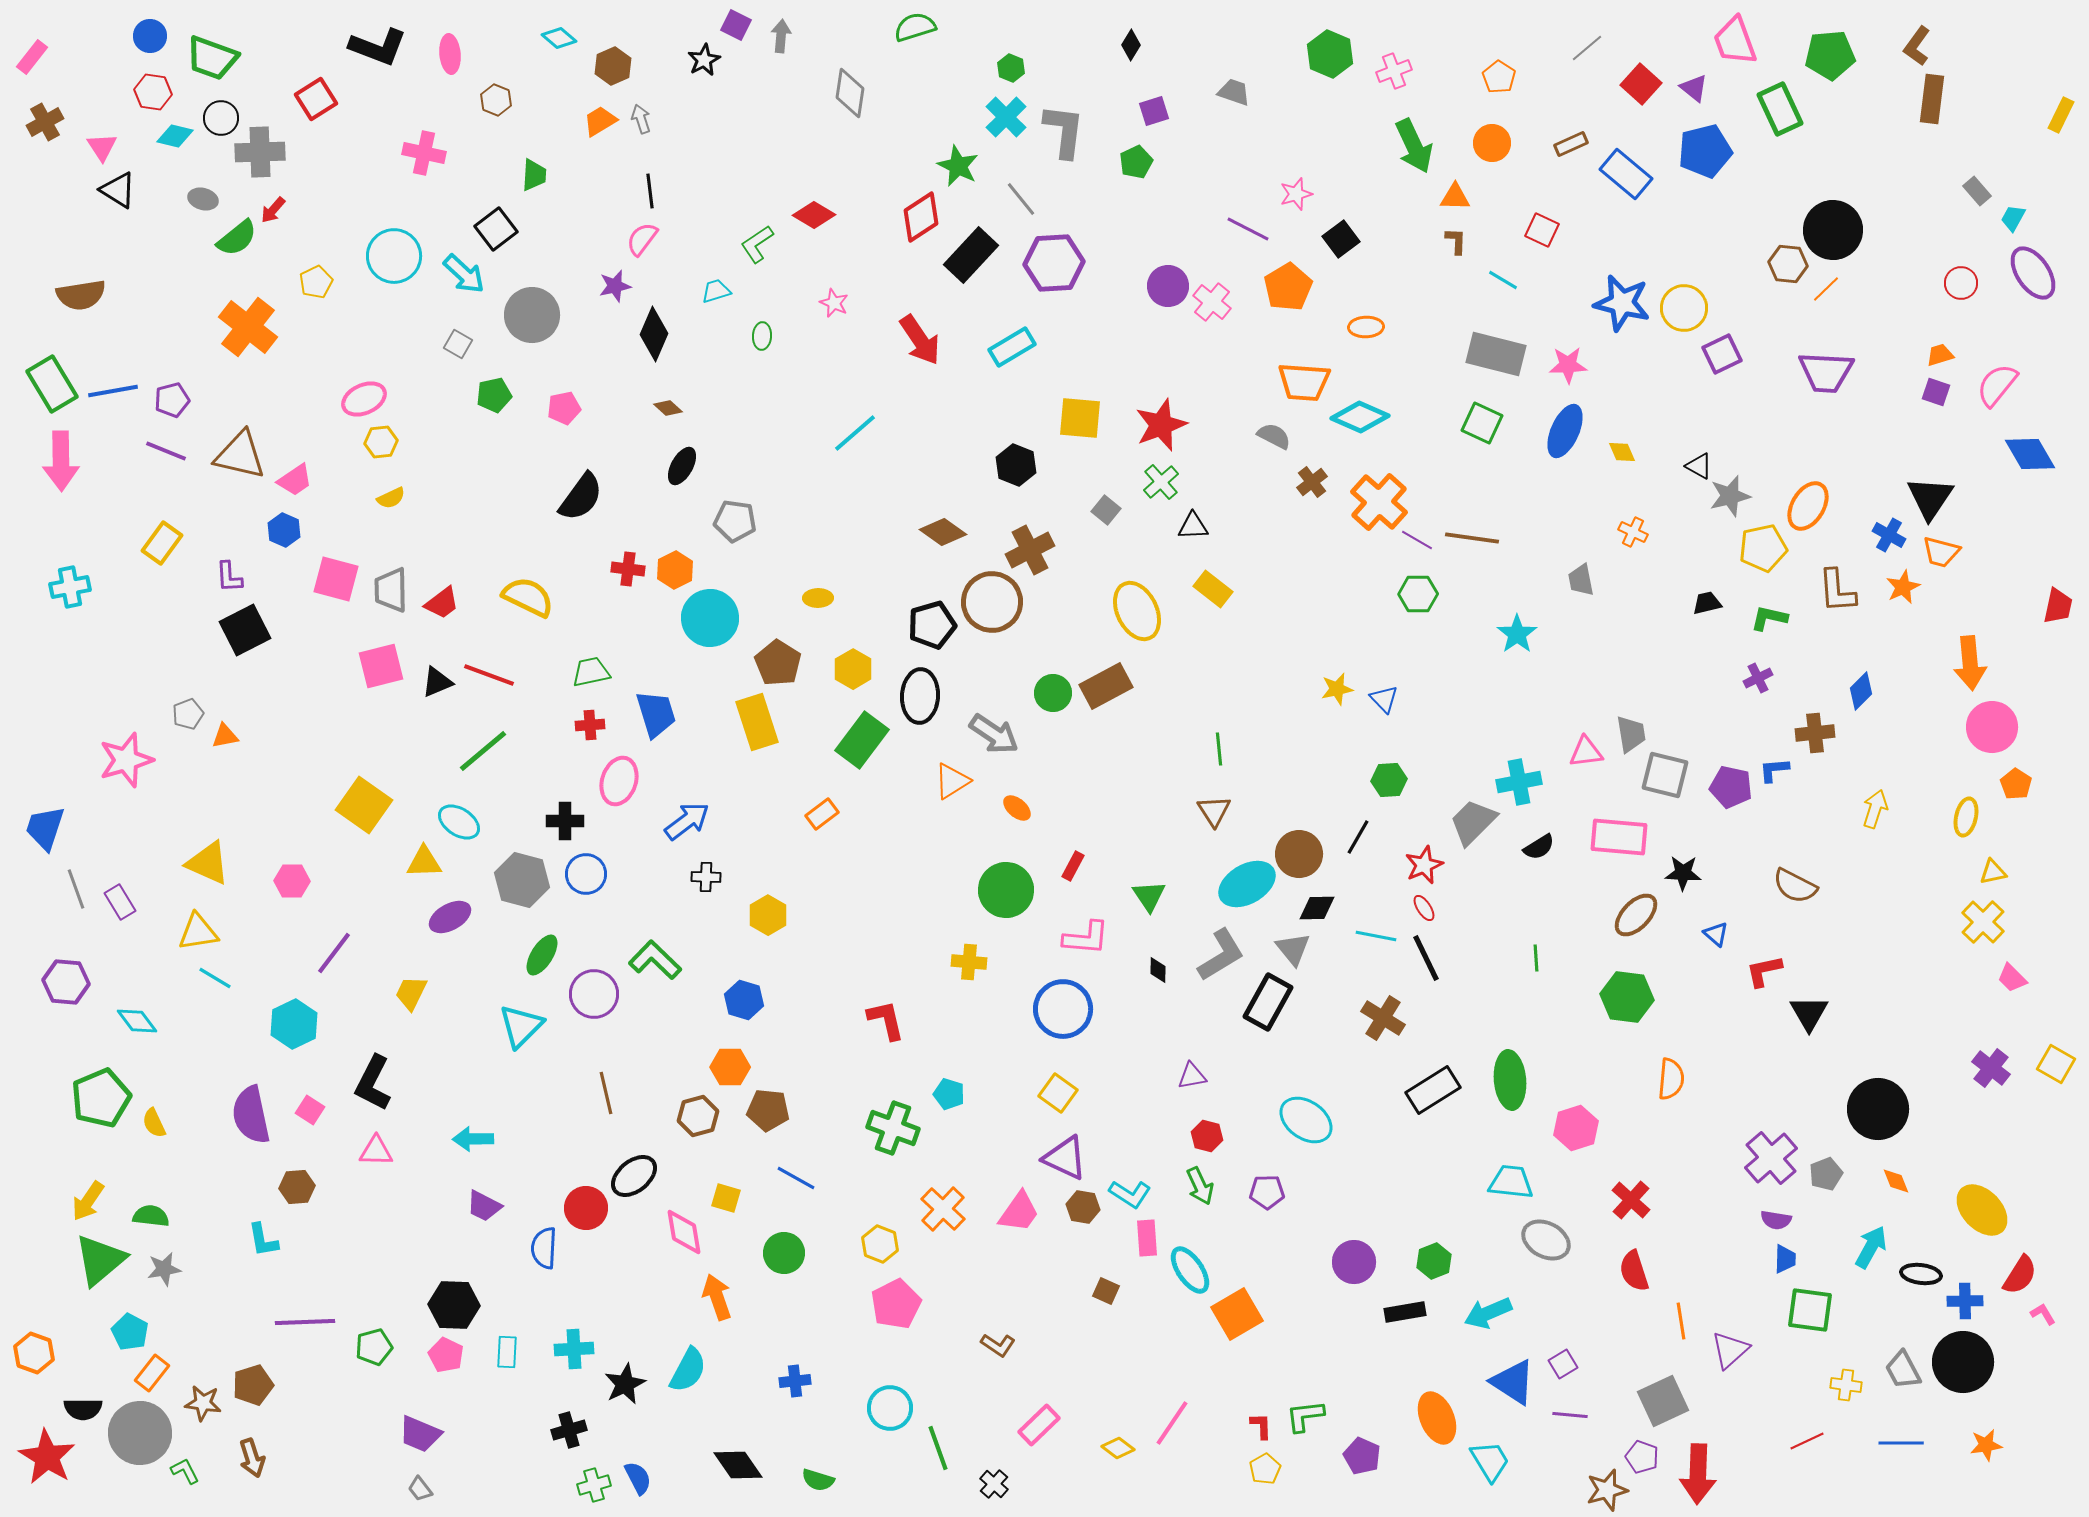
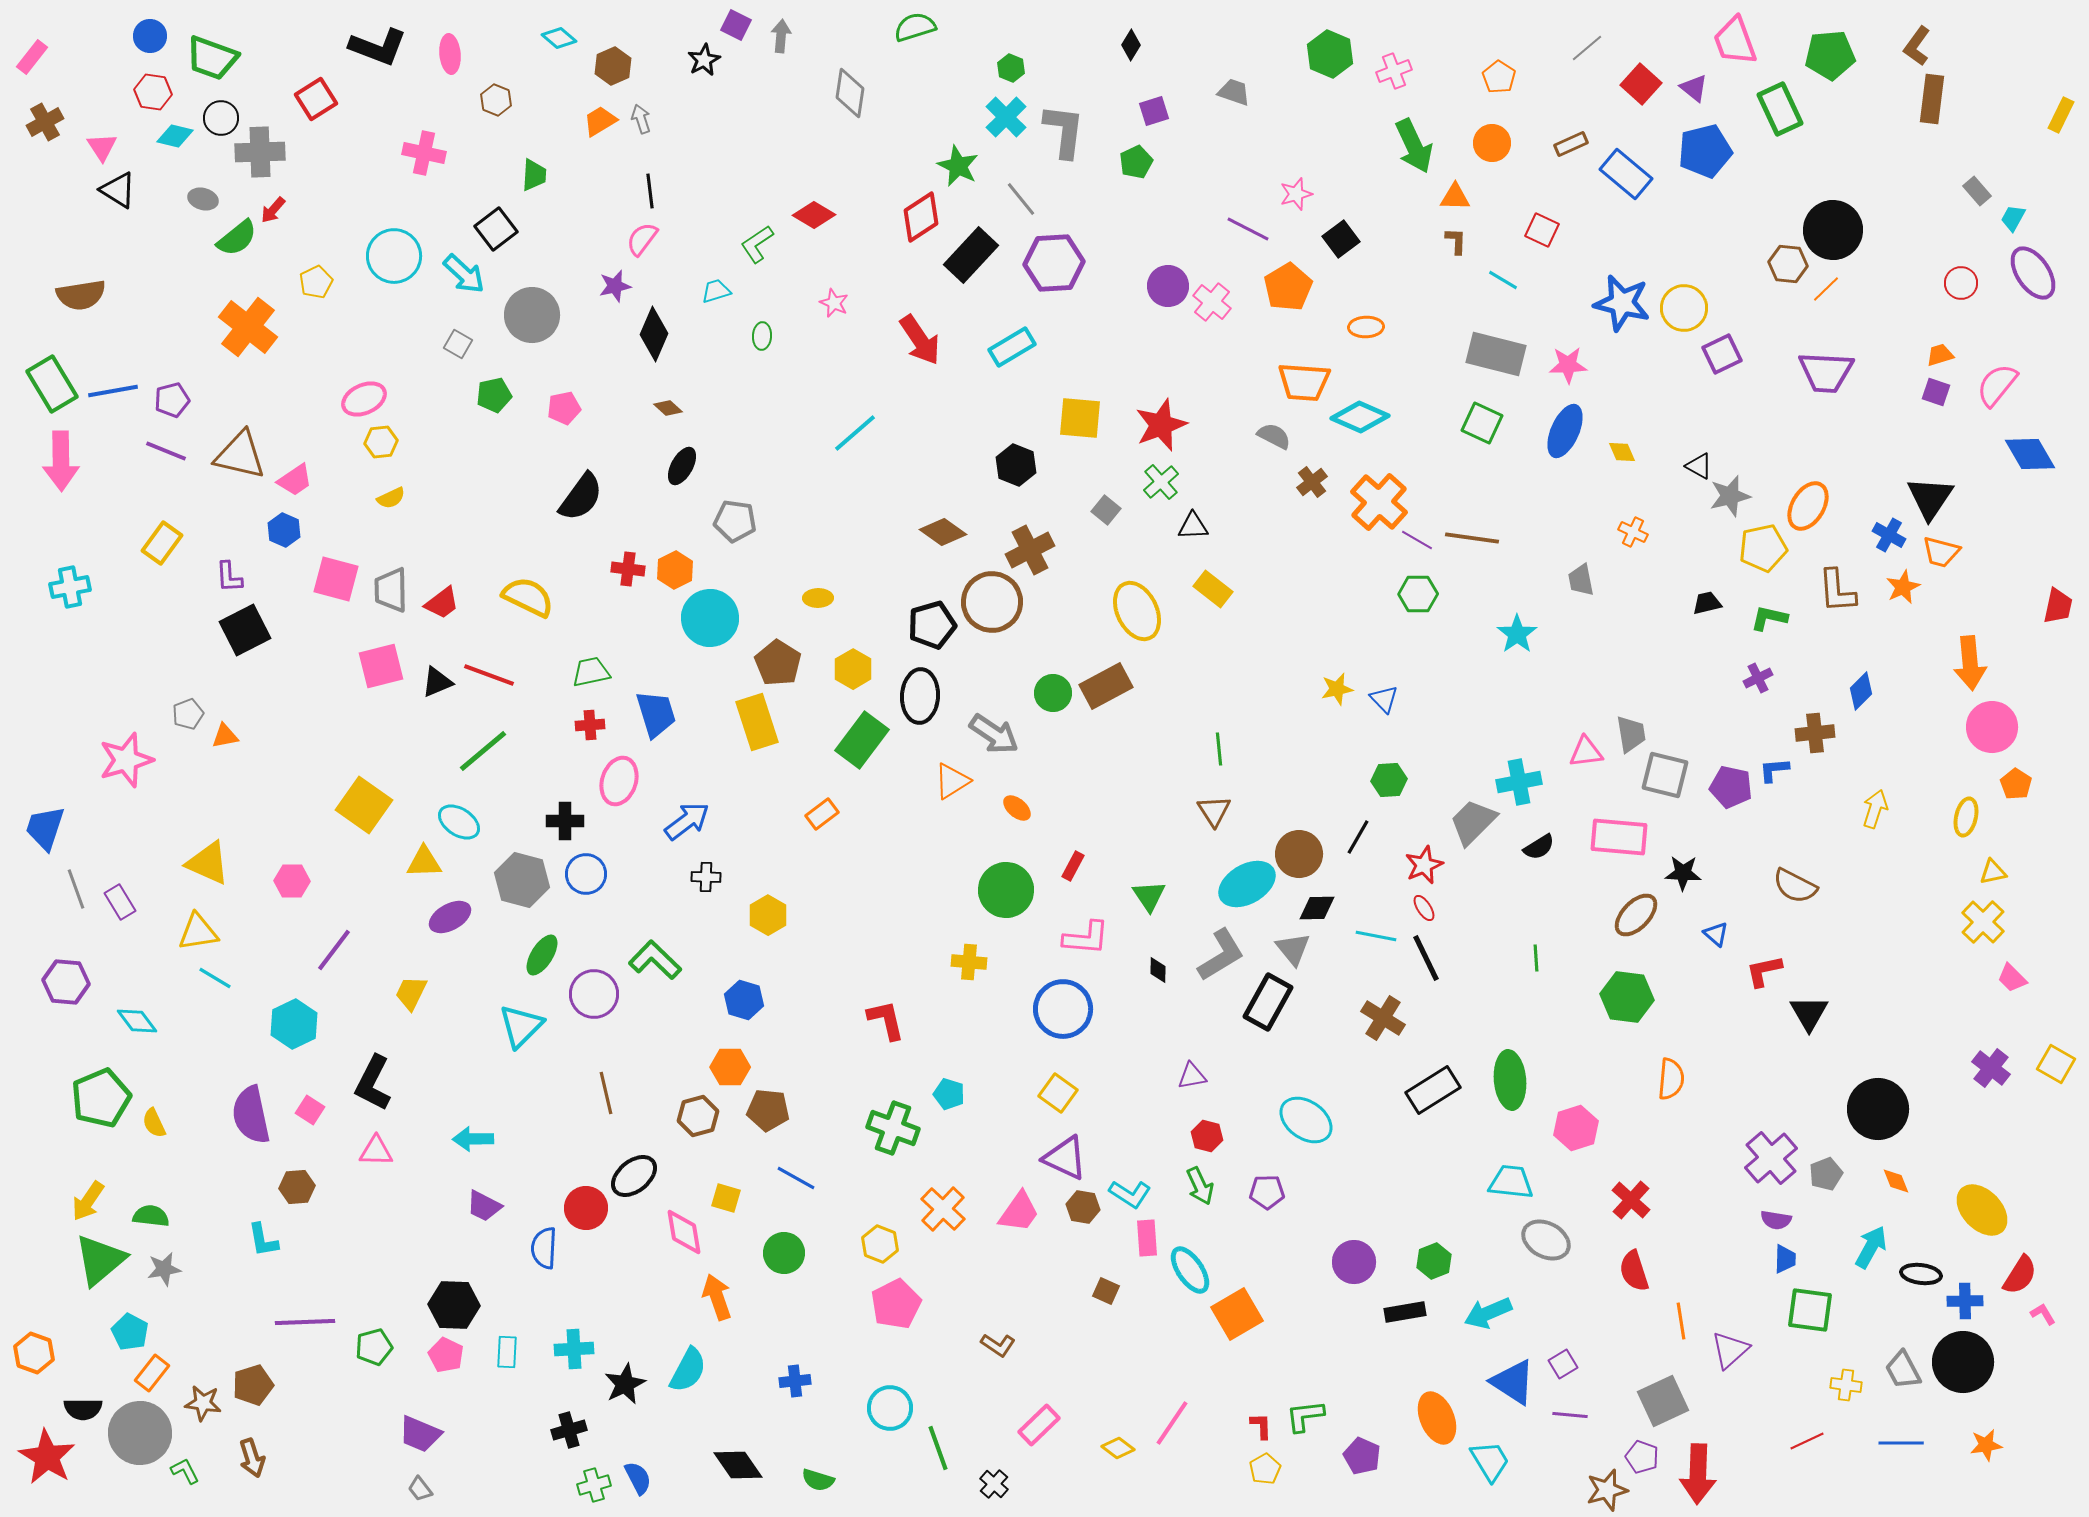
purple line at (334, 953): moved 3 px up
